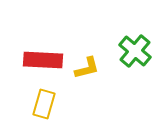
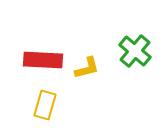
yellow rectangle: moved 1 px right, 1 px down
